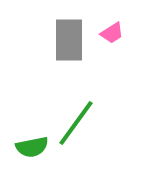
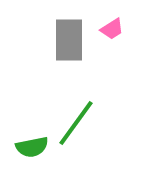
pink trapezoid: moved 4 px up
